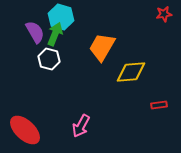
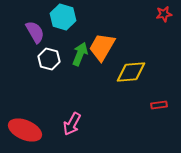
cyan hexagon: moved 2 px right
green arrow: moved 25 px right, 20 px down
pink arrow: moved 9 px left, 2 px up
red ellipse: rotated 20 degrees counterclockwise
